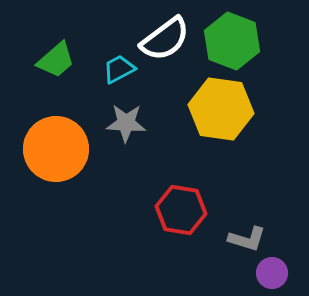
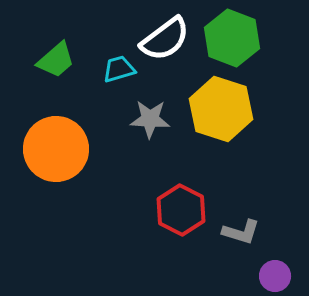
green hexagon: moved 3 px up
cyan trapezoid: rotated 12 degrees clockwise
yellow hexagon: rotated 10 degrees clockwise
gray star: moved 24 px right, 4 px up
red hexagon: rotated 18 degrees clockwise
gray L-shape: moved 6 px left, 7 px up
purple circle: moved 3 px right, 3 px down
